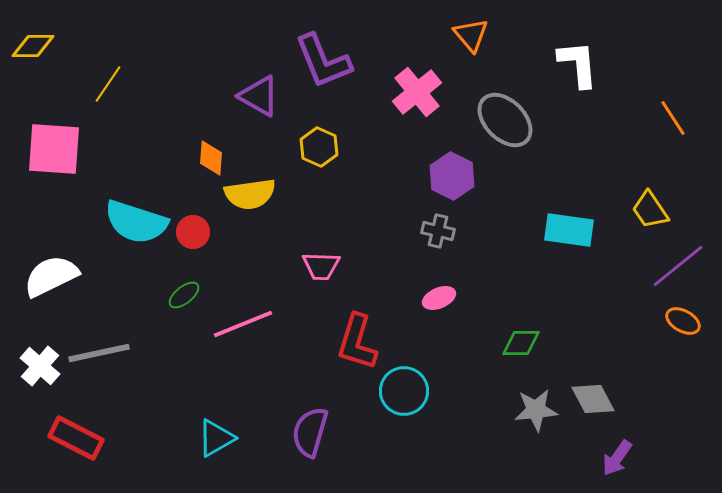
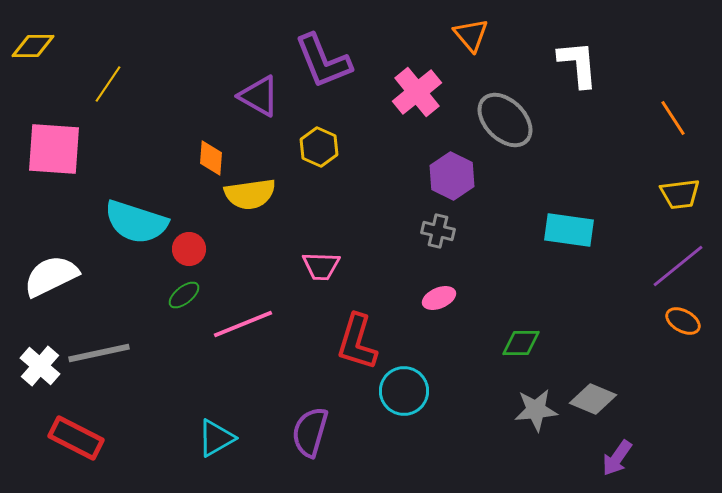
yellow trapezoid: moved 30 px right, 16 px up; rotated 63 degrees counterclockwise
red circle: moved 4 px left, 17 px down
gray diamond: rotated 39 degrees counterclockwise
